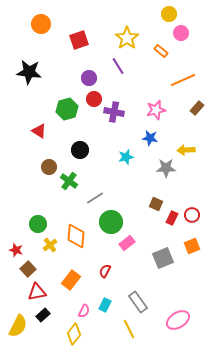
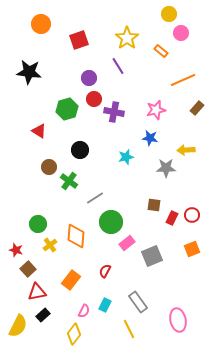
brown square at (156, 204): moved 2 px left, 1 px down; rotated 16 degrees counterclockwise
orange square at (192, 246): moved 3 px down
gray square at (163, 258): moved 11 px left, 2 px up
pink ellipse at (178, 320): rotated 70 degrees counterclockwise
